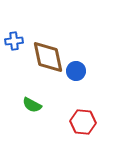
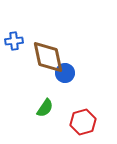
blue circle: moved 11 px left, 2 px down
green semicircle: moved 13 px right, 3 px down; rotated 84 degrees counterclockwise
red hexagon: rotated 20 degrees counterclockwise
